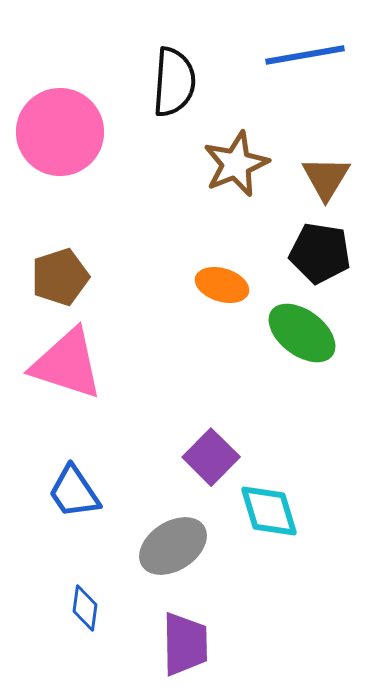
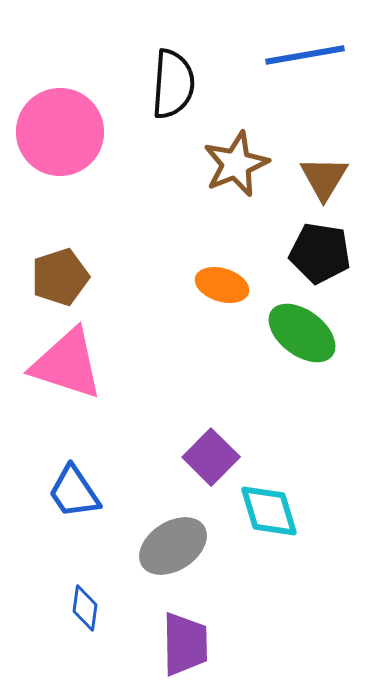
black semicircle: moved 1 px left, 2 px down
brown triangle: moved 2 px left
